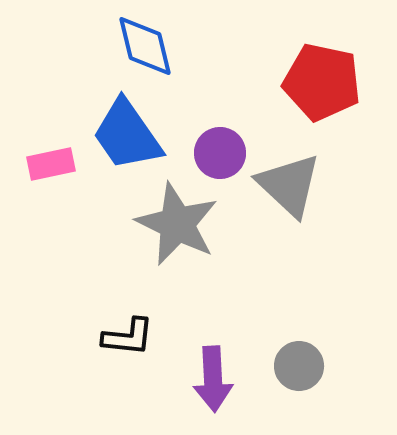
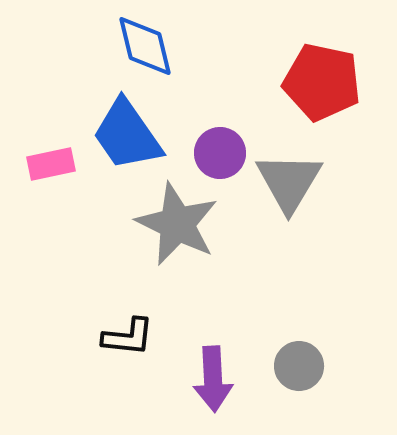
gray triangle: moved 3 px up; rotated 18 degrees clockwise
